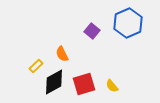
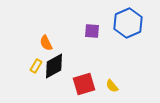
purple square: rotated 35 degrees counterclockwise
orange semicircle: moved 16 px left, 11 px up
yellow rectangle: rotated 16 degrees counterclockwise
black diamond: moved 16 px up
